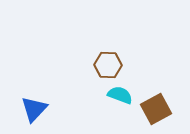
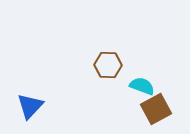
cyan semicircle: moved 22 px right, 9 px up
blue triangle: moved 4 px left, 3 px up
